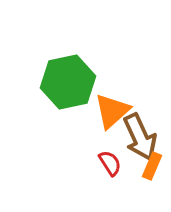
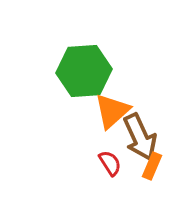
green hexagon: moved 16 px right, 11 px up; rotated 8 degrees clockwise
